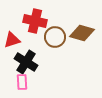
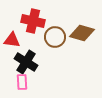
red cross: moved 2 px left
red triangle: rotated 24 degrees clockwise
